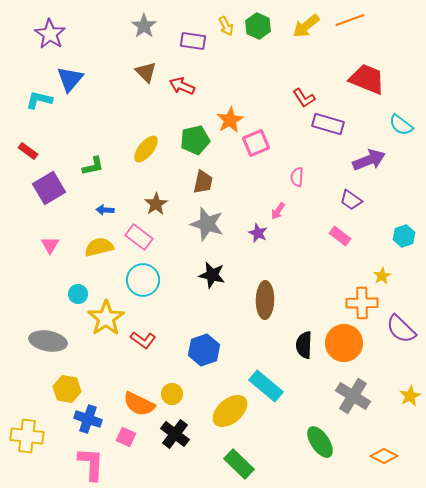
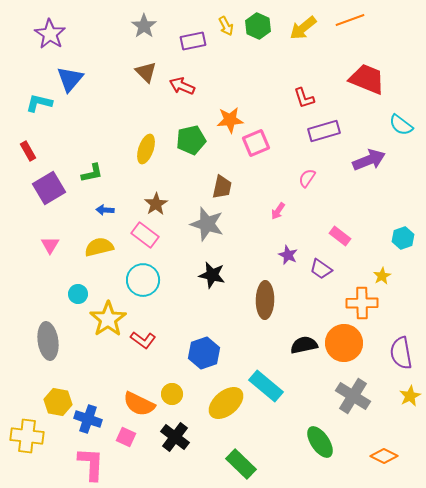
yellow arrow at (306, 26): moved 3 px left, 2 px down
purple rectangle at (193, 41): rotated 20 degrees counterclockwise
red L-shape at (304, 98): rotated 15 degrees clockwise
cyan L-shape at (39, 100): moved 3 px down
orange star at (230, 120): rotated 24 degrees clockwise
purple rectangle at (328, 124): moved 4 px left, 7 px down; rotated 32 degrees counterclockwise
green pentagon at (195, 140): moved 4 px left
yellow ellipse at (146, 149): rotated 20 degrees counterclockwise
red rectangle at (28, 151): rotated 24 degrees clockwise
green L-shape at (93, 166): moved 1 px left, 7 px down
pink semicircle at (297, 177): moved 10 px right, 1 px down; rotated 30 degrees clockwise
brown trapezoid at (203, 182): moved 19 px right, 5 px down
purple trapezoid at (351, 200): moved 30 px left, 69 px down
purple star at (258, 233): moved 30 px right, 22 px down
cyan hexagon at (404, 236): moved 1 px left, 2 px down
pink rectangle at (139, 237): moved 6 px right, 2 px up
yellow star at (106, 318): moved 2 px right, 1 px down
purple semicircle at (401, 329): moved 24 px down; rotated 36 degrees clockwise
gray ellipse at (48, 341): rotated 72 degrees clockwise
black semicircle at (304, 345): rotated 76 degrees clockwise
blue hexagon at (204, 350): moved 3 px down
yellow hexagon at (67, 389): moved 9 px left, 13 px down
yellow ellipse at (230, 411): moved 4 px left, 8 px up
black cross at (175, 434): moved 3 px down
green rectangle at (239, 464): moved 2 px right
